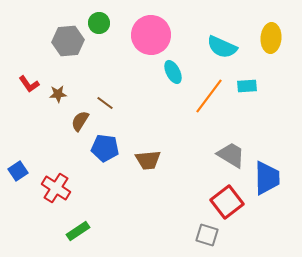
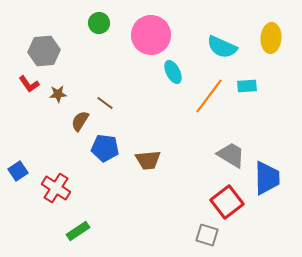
gray hexagon: moved 24 px left, 10 px down
